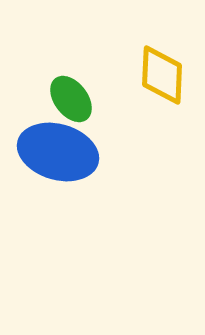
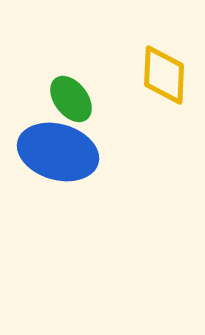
yellow diamond: moved 2 px right
